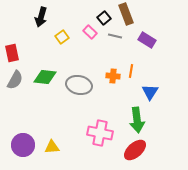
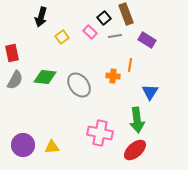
gray line: rotated 24 degrees counterclockwise
orange line: moved 1 px left, 6 px up
gray ellipse: rotated 40 degrees clockwise
